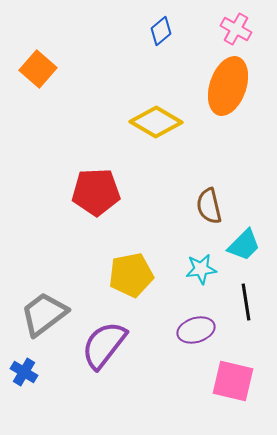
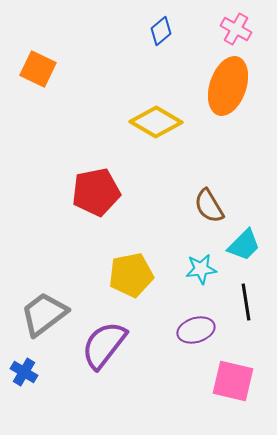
orange square: rotated 15 degrees counterclockwise
red pentagon: rotated 9 degrees counterclockwise
brown semicircle: rotated 18 degrees counterclockwise
